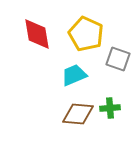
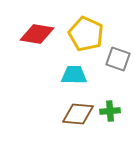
red diamond: rotated 72 degrees counterclockwise
cyan trapezoid: rotated 24 degrees clockwise
green cross: moved 3 px down
